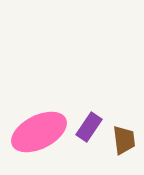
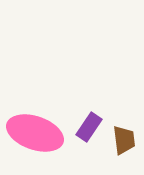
pink ellipse: moved 4 px left, 1 px down; rotated 46 degrees clockwise
